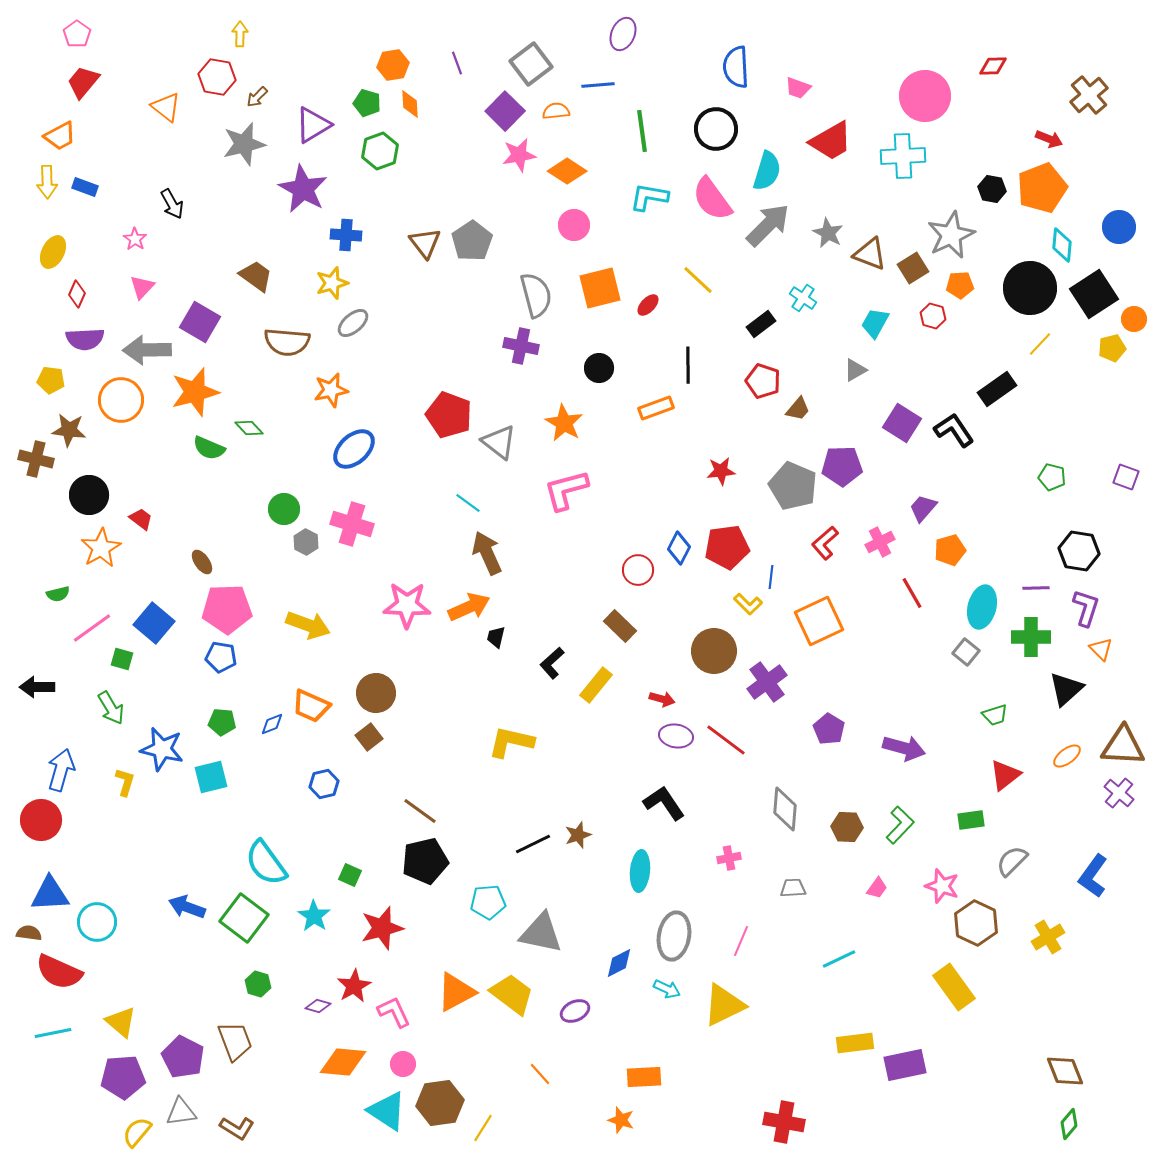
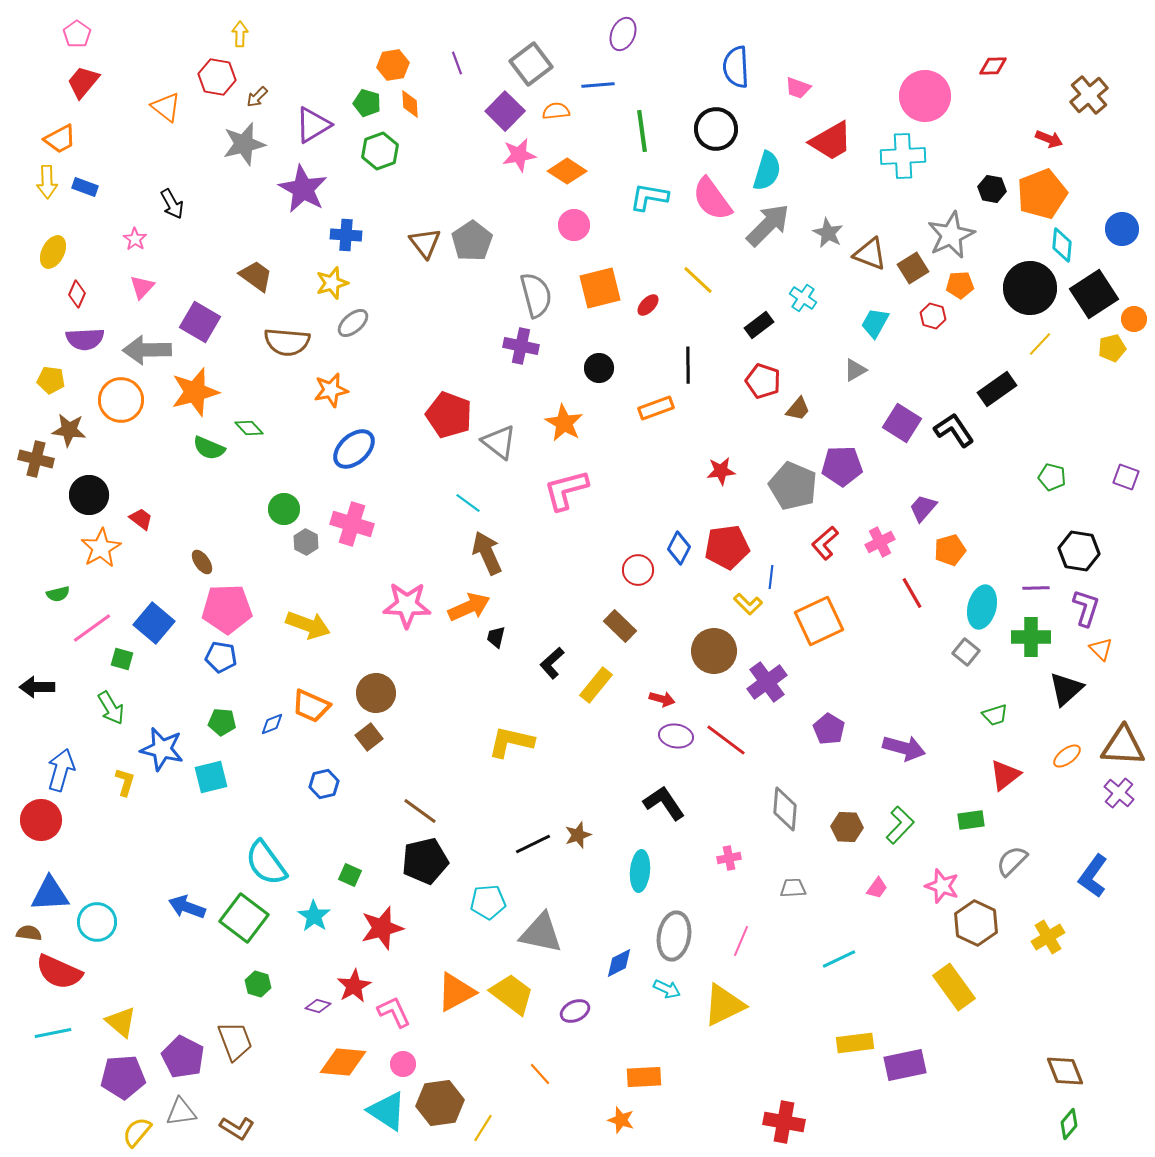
orange trapezoid at (60, 136): moved 3 px down
orange pentagon at (1042, 188): moved 6 px down
blue circle at (1119, 227): moved 3 px right, 2 px down
black rectangle at (761, 324): moved 2 px left, 1 px down
